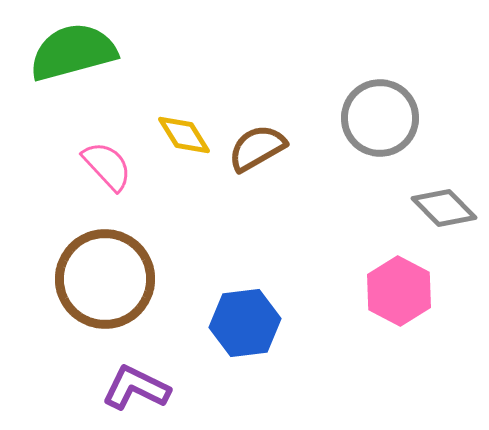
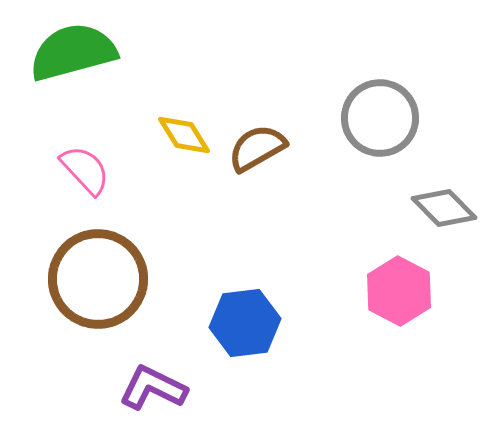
pink semicircle: moved 22 px left, 4 px down
brown circle: moved 7 px left
purple L-shape: moved 17 px right
